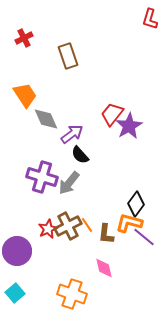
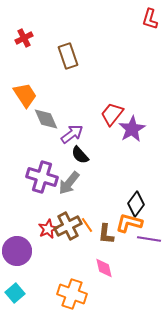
purple star: moved 3 px right, 3 px down
purple line: moved 5 px right, 2 px down; rotated 30 degrees counterclockwise
